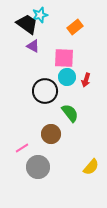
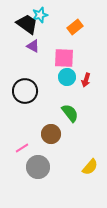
black circle: moved 20 px left
yellow semicircle: moved 1 px left
